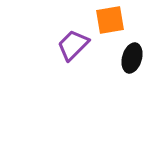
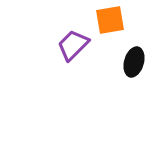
black ellipse: moved 2 px right, 4 px down
